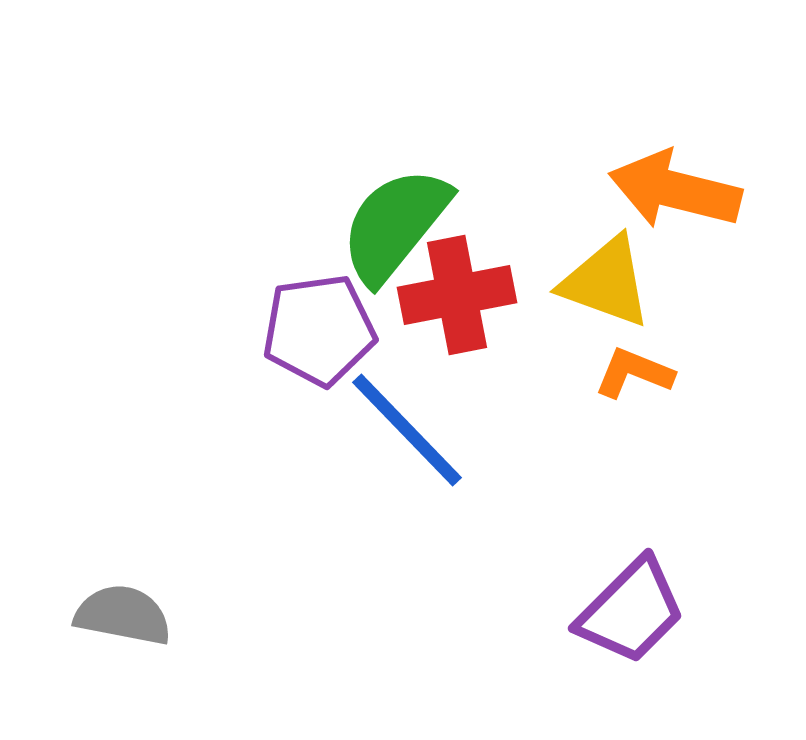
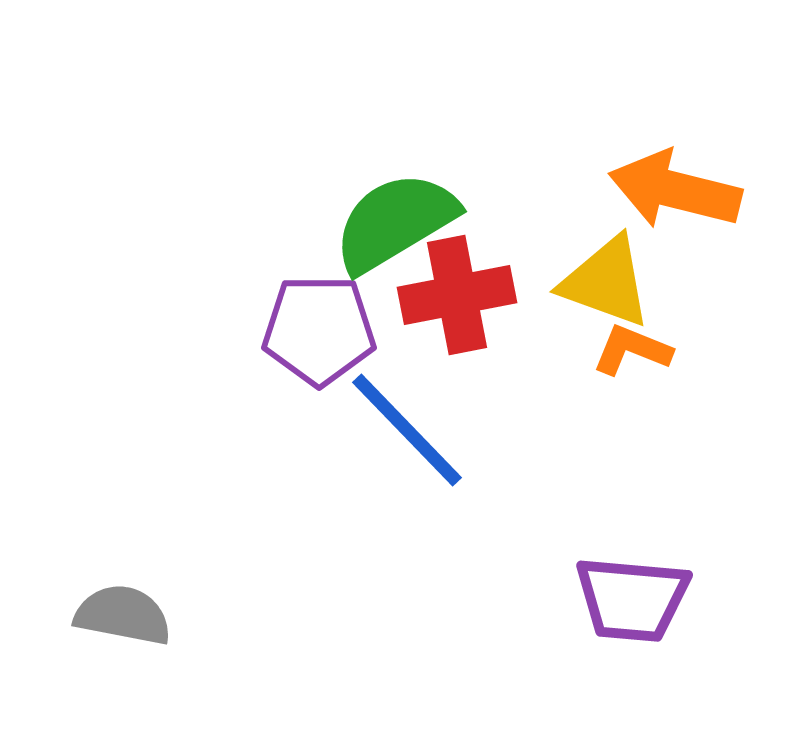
green semicircle: moved 3 px up; rotated 20 degrees clockwise
purple pentagon: rotated 8 degrees clockwise
orange L-shape: moved 2 px left, 23 px up
purple trapezoid: moved 1 px right, 12 px up; rotated 50 degrees clockwise
